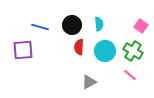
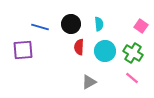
black circle: moved 1 px left, 1 px up
green cross: moved 2 px down
pink line: moved 2 px right, 3 px down
